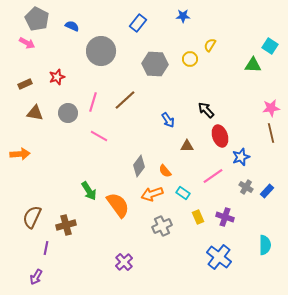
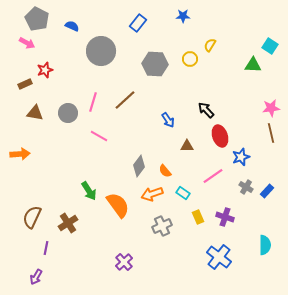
red star at (57, 77): moved 12 px left, 7 px up
brown cross at (66, 225): moved 2 px right, 2 px up; rotated 18 degrees counterclockwise
